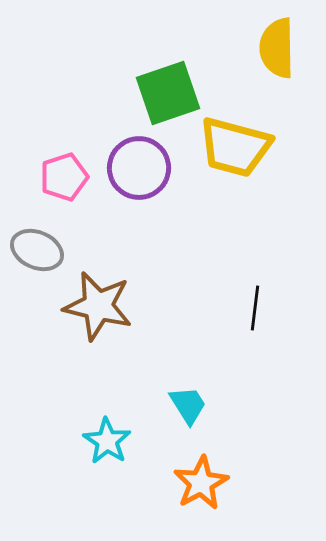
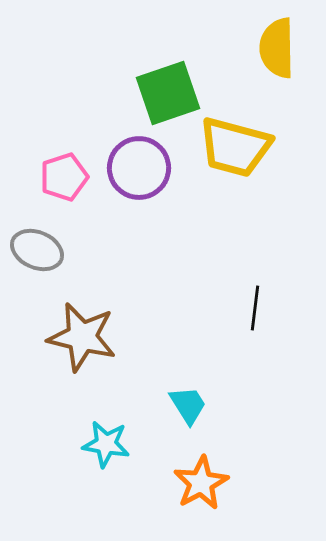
brown star: moved 16 px left, 31 px down
cyan star: moved 1 px left, 3 px down; rotated 24 degrees counterclockwise
